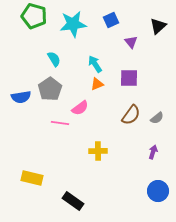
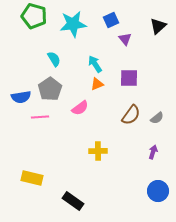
purple triangle: moved 6 px left, 3 px up
pink line: moved 20 px left, 6 px up; rotated 12 degrees counterclockwise
